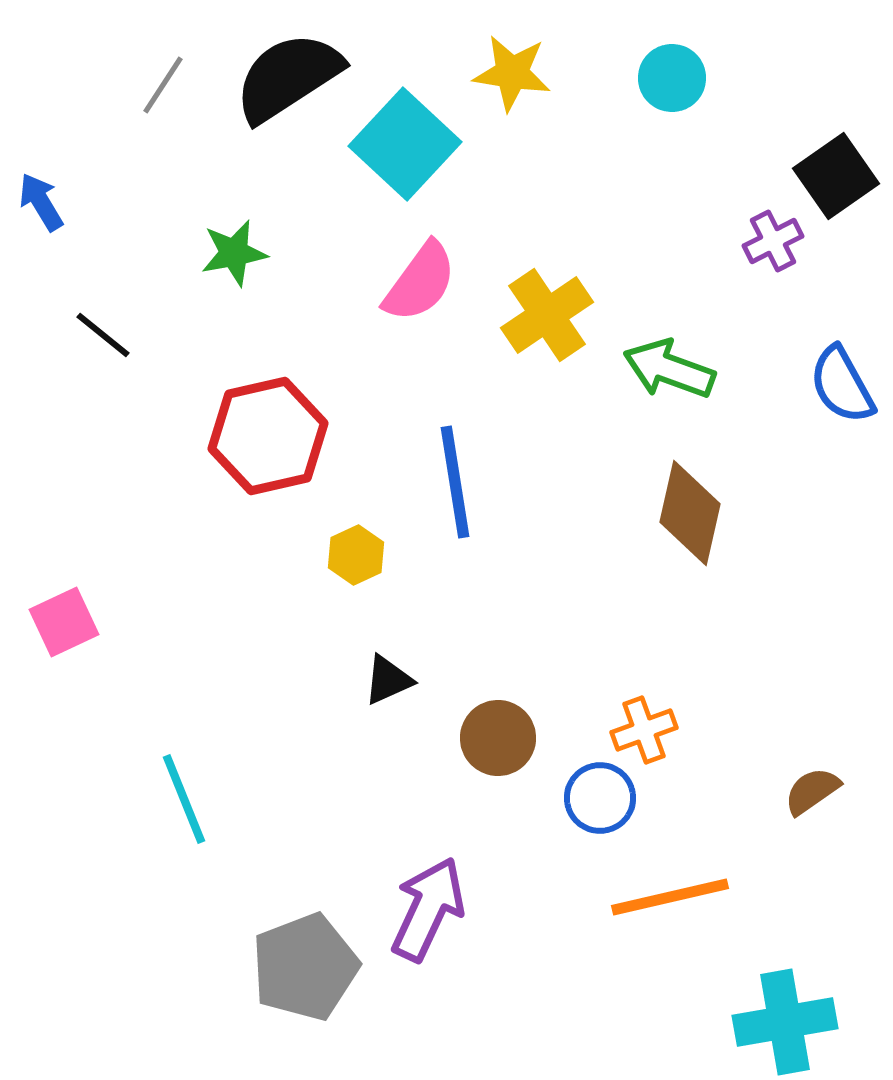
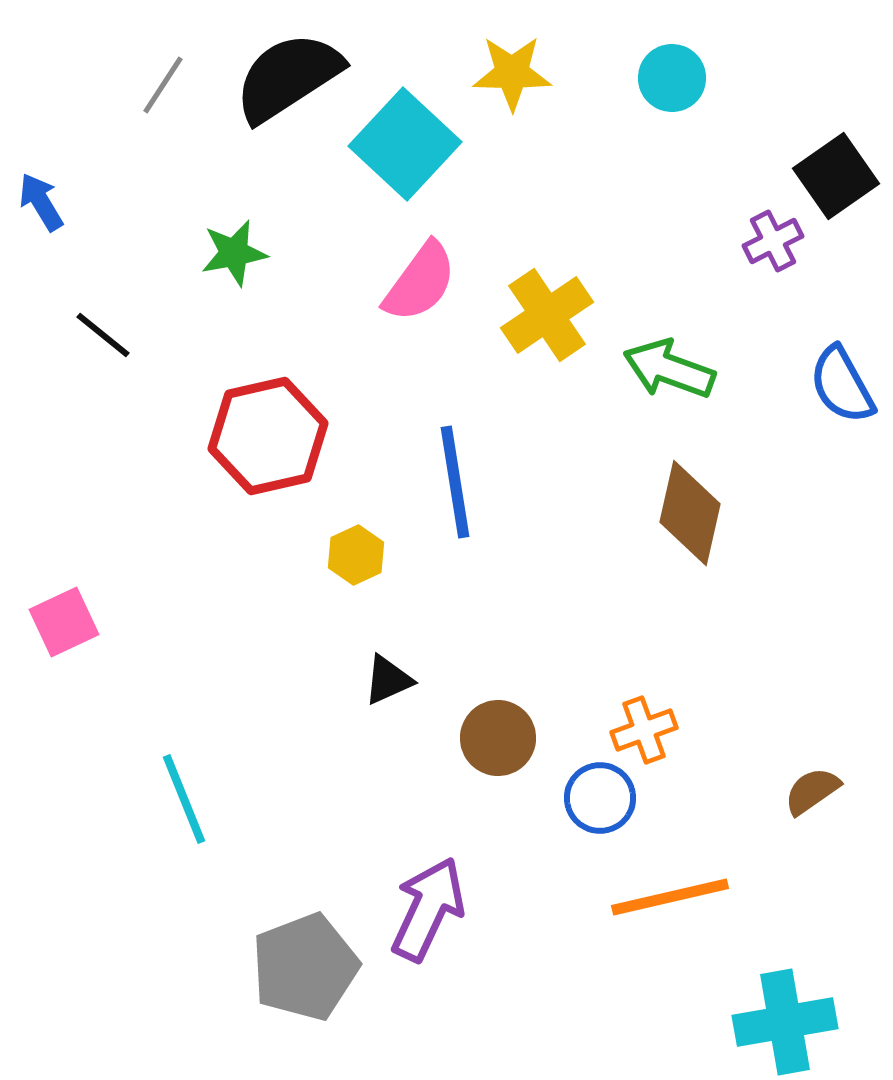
yellow star: rotated 8 degrees counterclockwise
